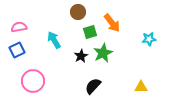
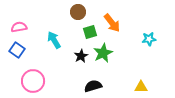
blue square: rotated 28 degrees counterclockwise
black semicircle: rotated 30 degrees clockwise
